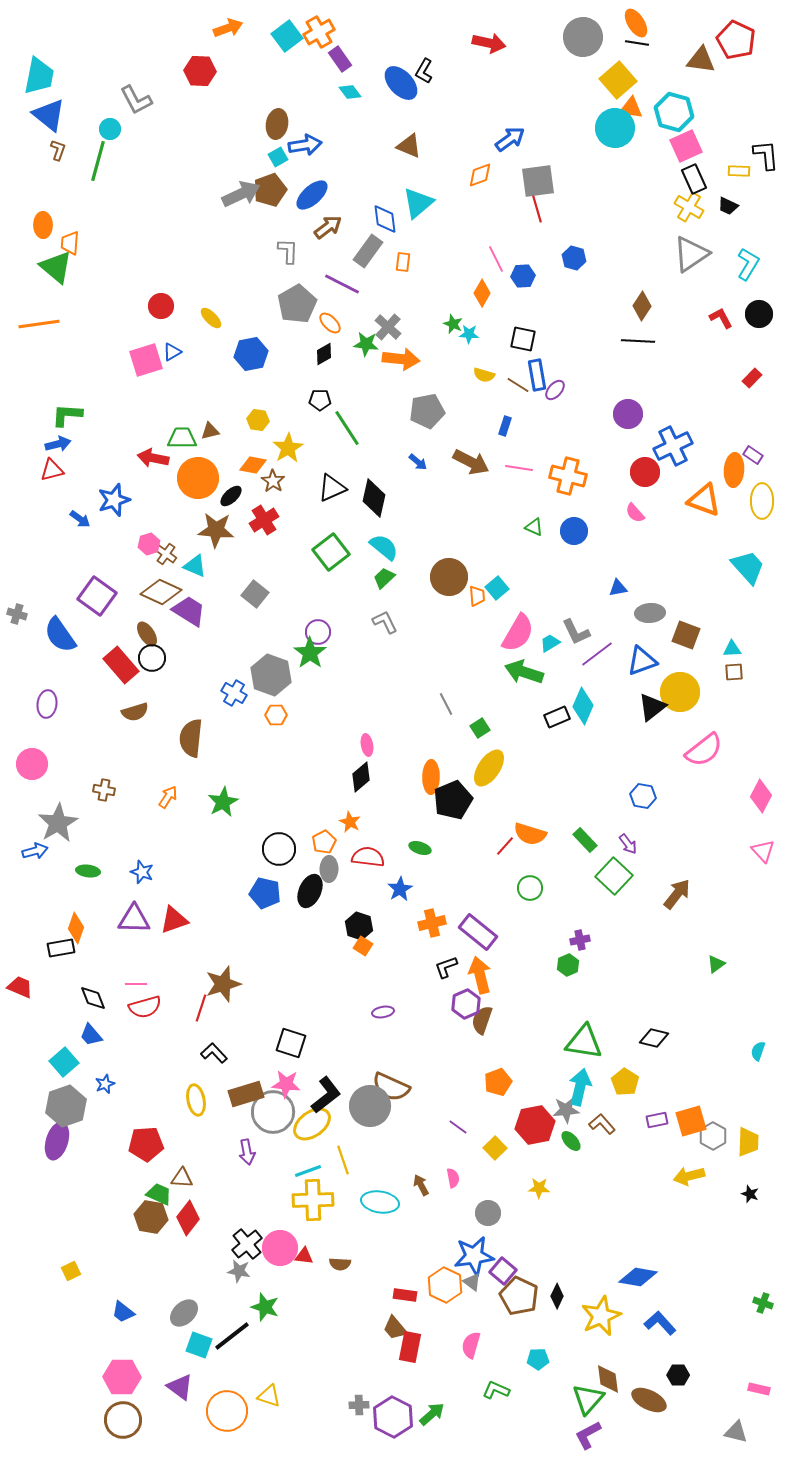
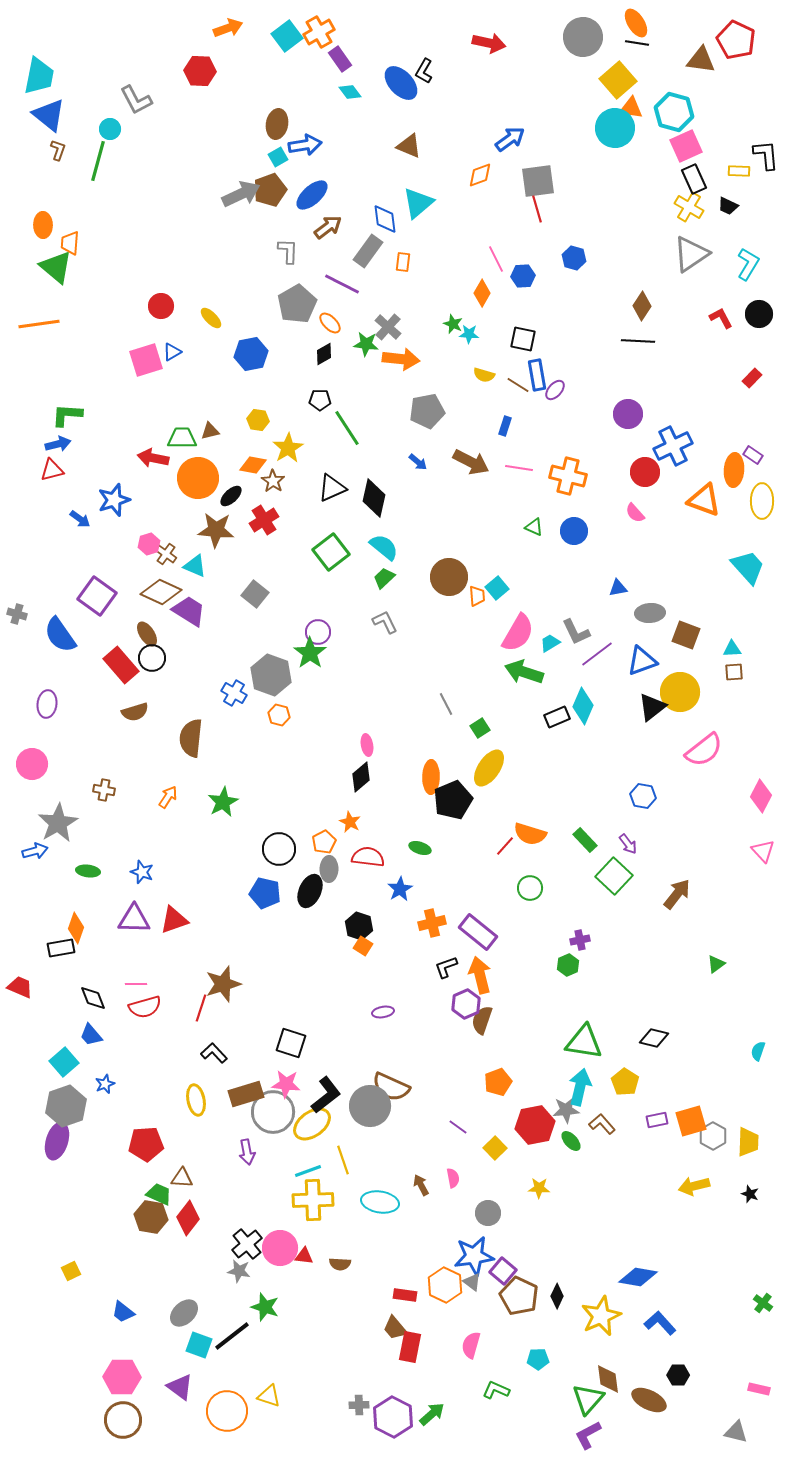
orange hexagon at (276, 715): moved 3 px right; rotated 15 degrees clockwise
yellow arrow at (689, 1176): moved 5 px right, 10 px down
green cross at (763, 1303): rotated 18 degrees clockwise
